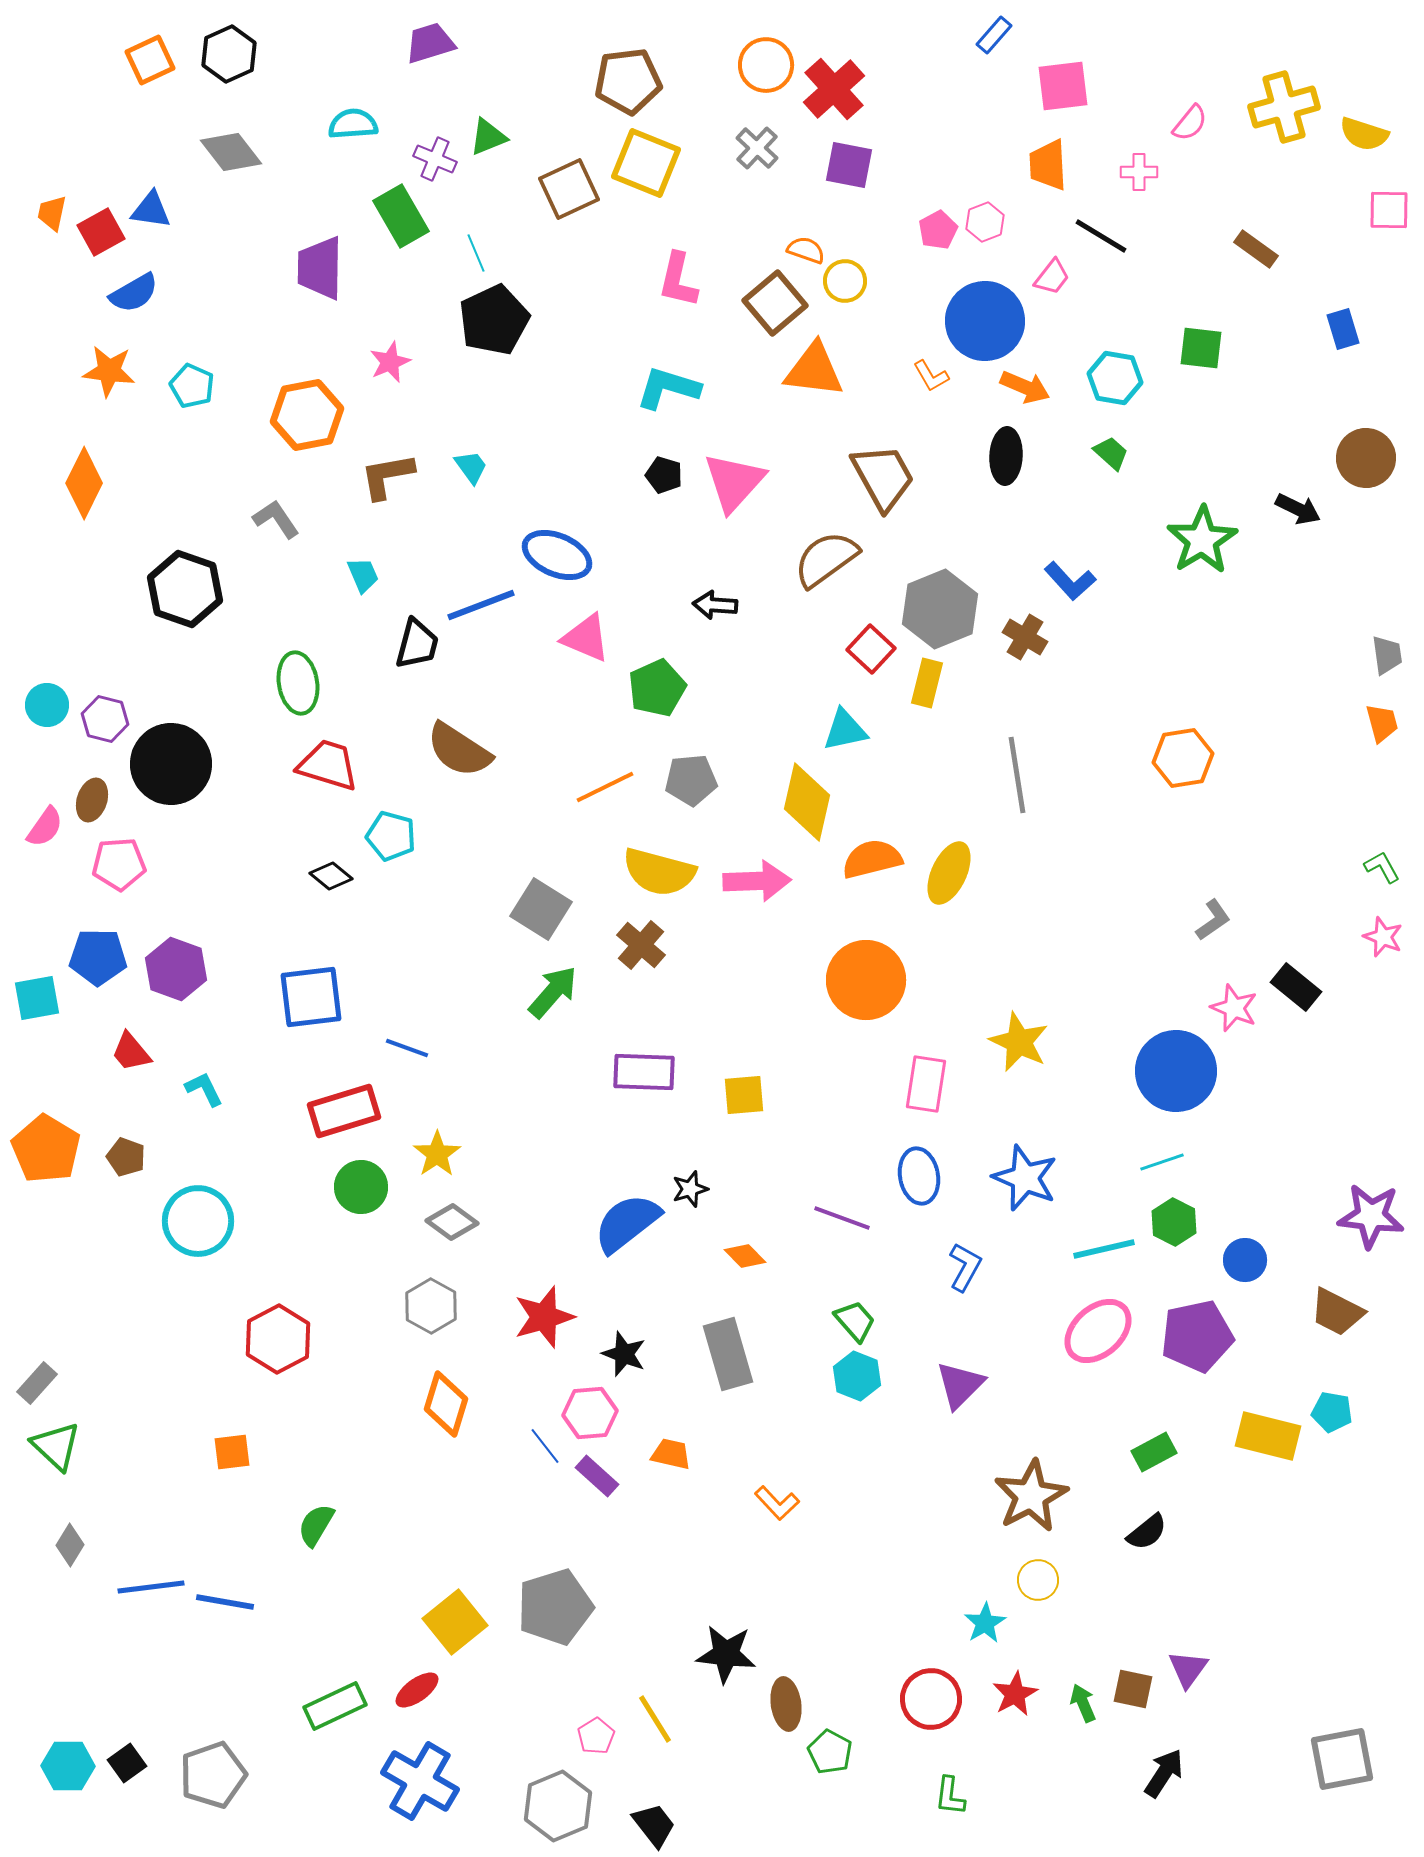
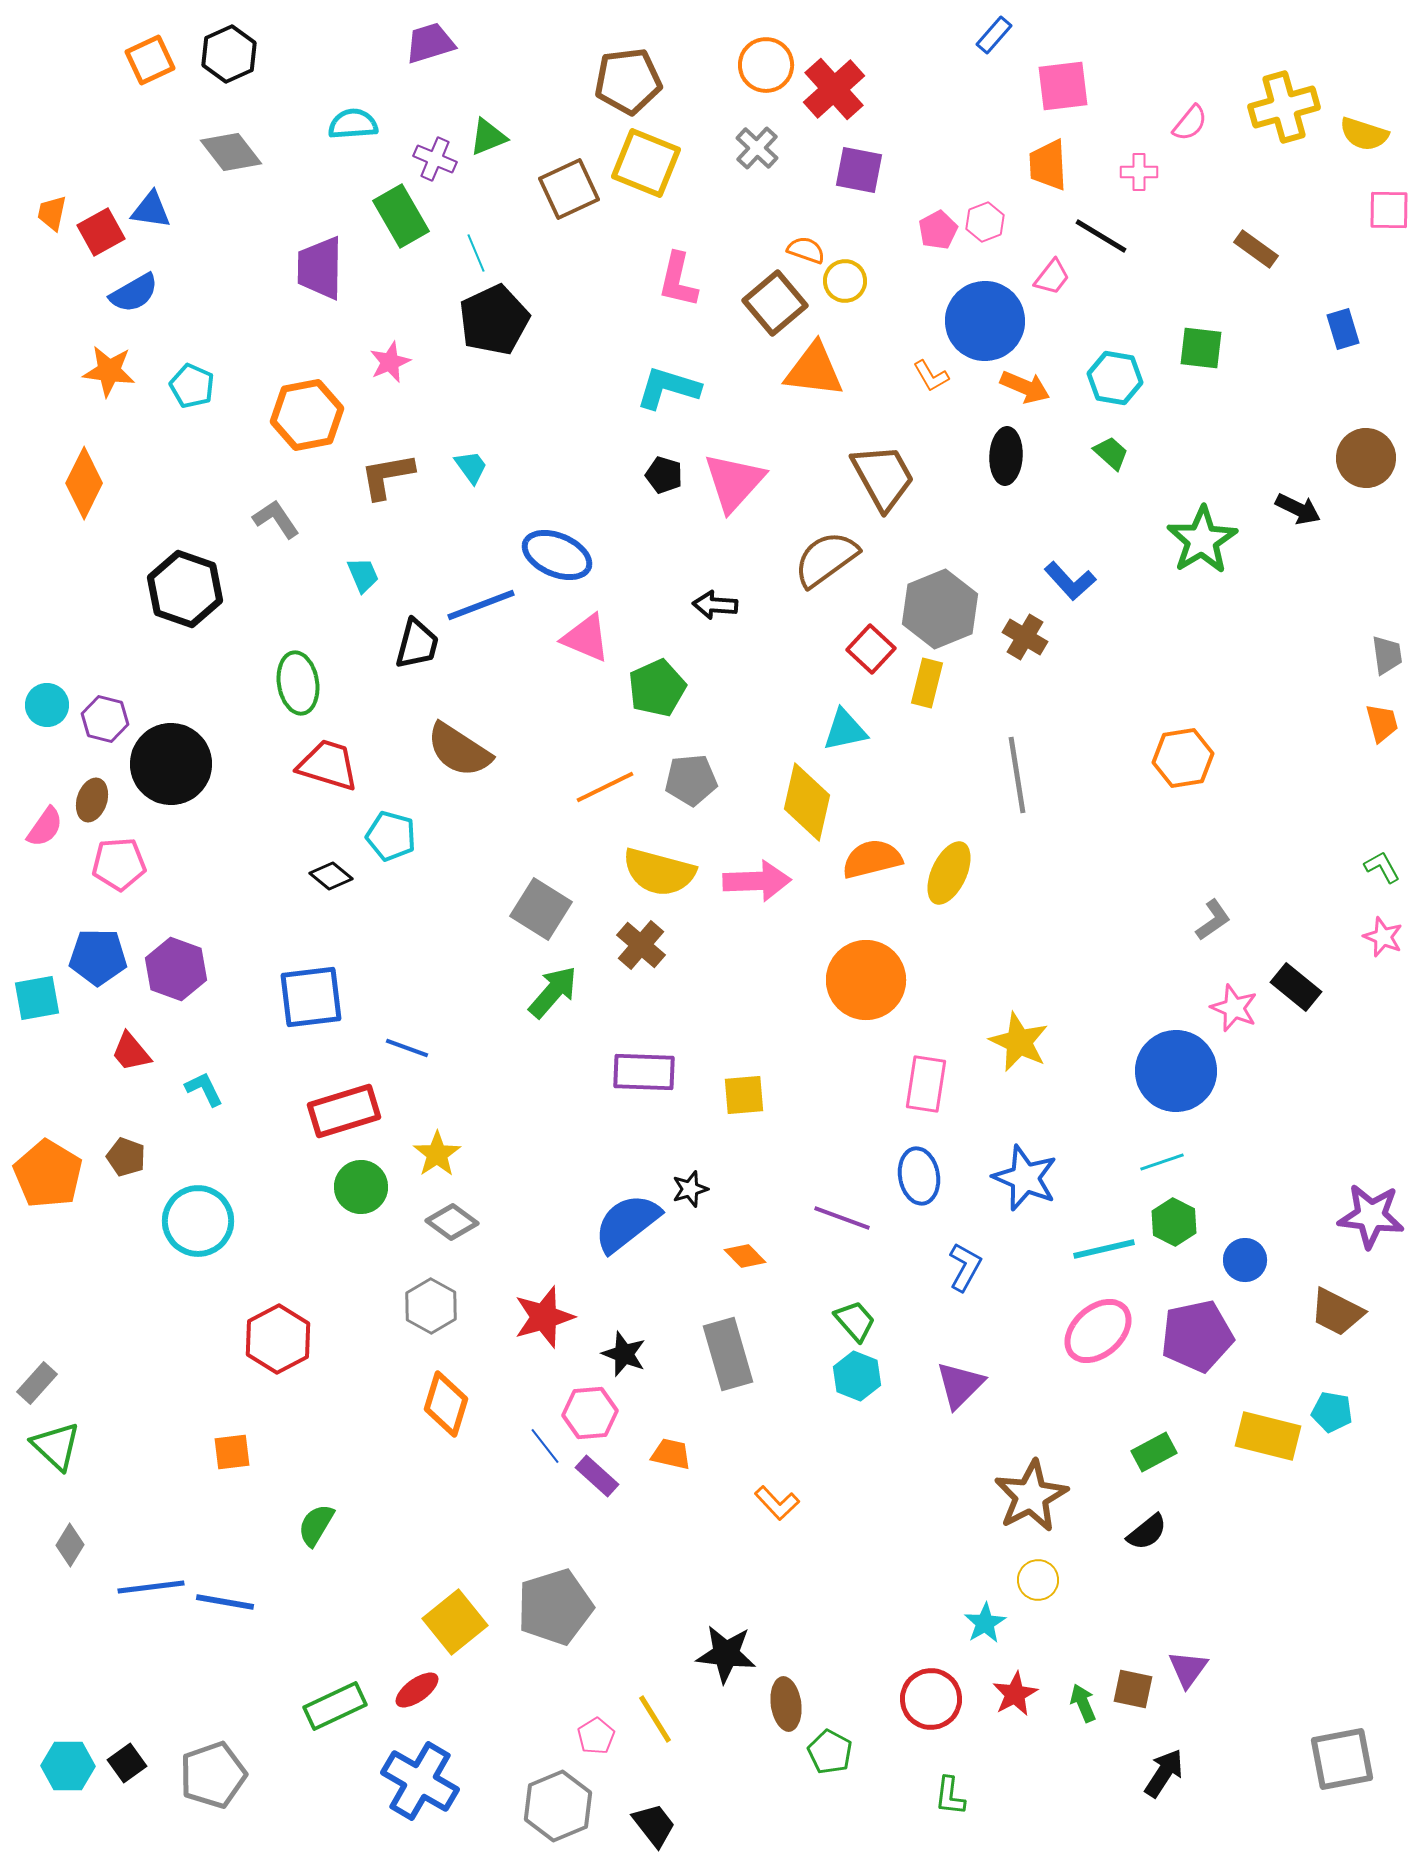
purple square at (849, 165): moved 10 px right, 5 px down
orange pentagon at (46, 1149): moved 2 px right, 25 px down
